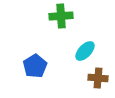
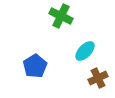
green cross: rotated 30 degrees clockwise
brown cross: rotated 30 degrees counterclockwise
